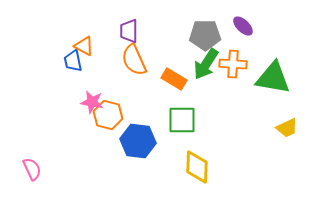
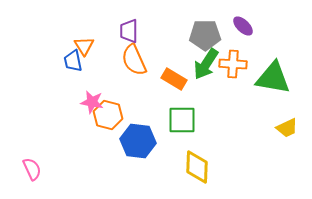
orange triangle: rotated 30 degrees clockwise
